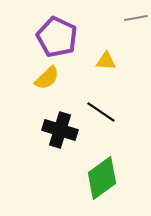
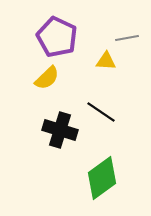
gray line: moved 9 px left, 20 px down
